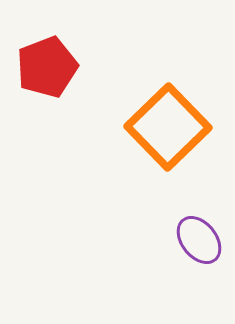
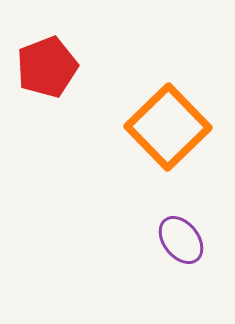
purple ellipse: moved 18 px left
